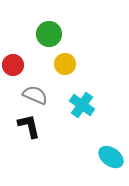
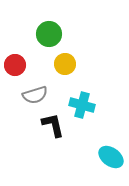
red circle: moved 2 px right
gray semicircle: rotated 140 degrees clockwise
cyan cross: rotated 20 degrees counterclockwise
black L-shape: moved 24 px right, 1 px up
